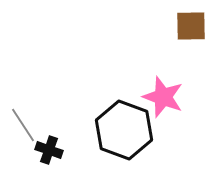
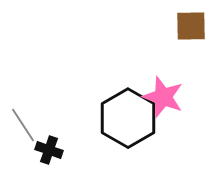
black hexagon: moved 4 px right, 12 px up; rotated 10 degrees clockwise
